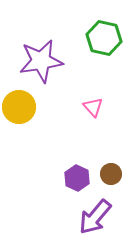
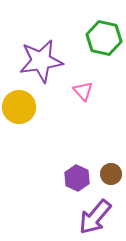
pink triangle: moved 10 px left, 16 px up
